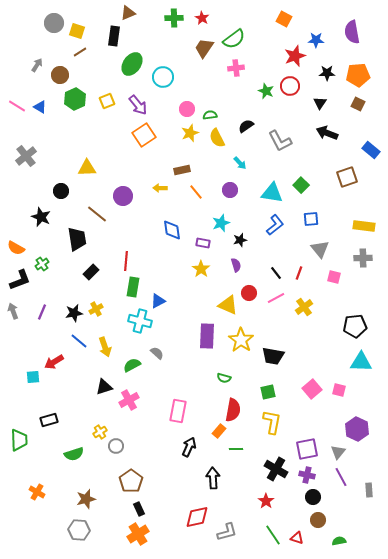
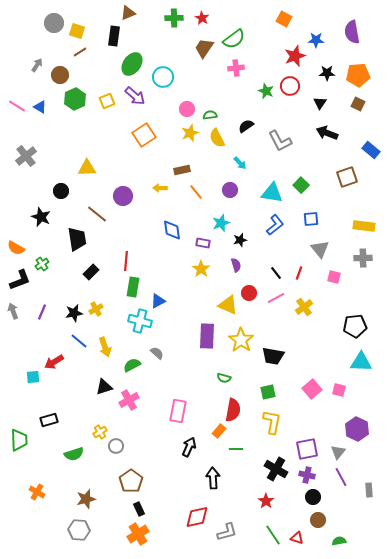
purple arrow at (138, 105): moved 3 px left, 9 px up; rotated 10 degrees counterclockwise
